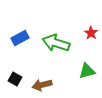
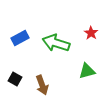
brown arrow: rotated 96 degrees counterclockwise
